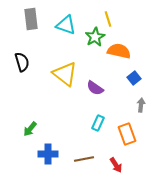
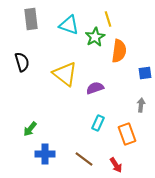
cyan triangle: moved 3 px right
orange semicircle: rotated 85 degrees clockwise
blue square: moved 11 px right, 5 px up; rotated 32 degrees clockwise
purple semicircle: rotated 126 degrees clockwise
blue cross: moved 3 px left
brown line: rotated 48 degrees clockwise
